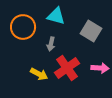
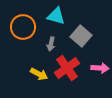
gray square: moved 10 px left, 5 px down; rotated 10 degrees clockwise
